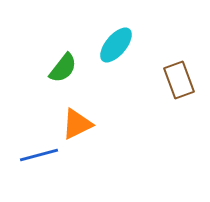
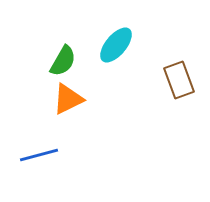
green semicircle: moved 7 px up; rotated 8 degrees counterclockwise
orange triangle: moved 9 px left, 25 px up
